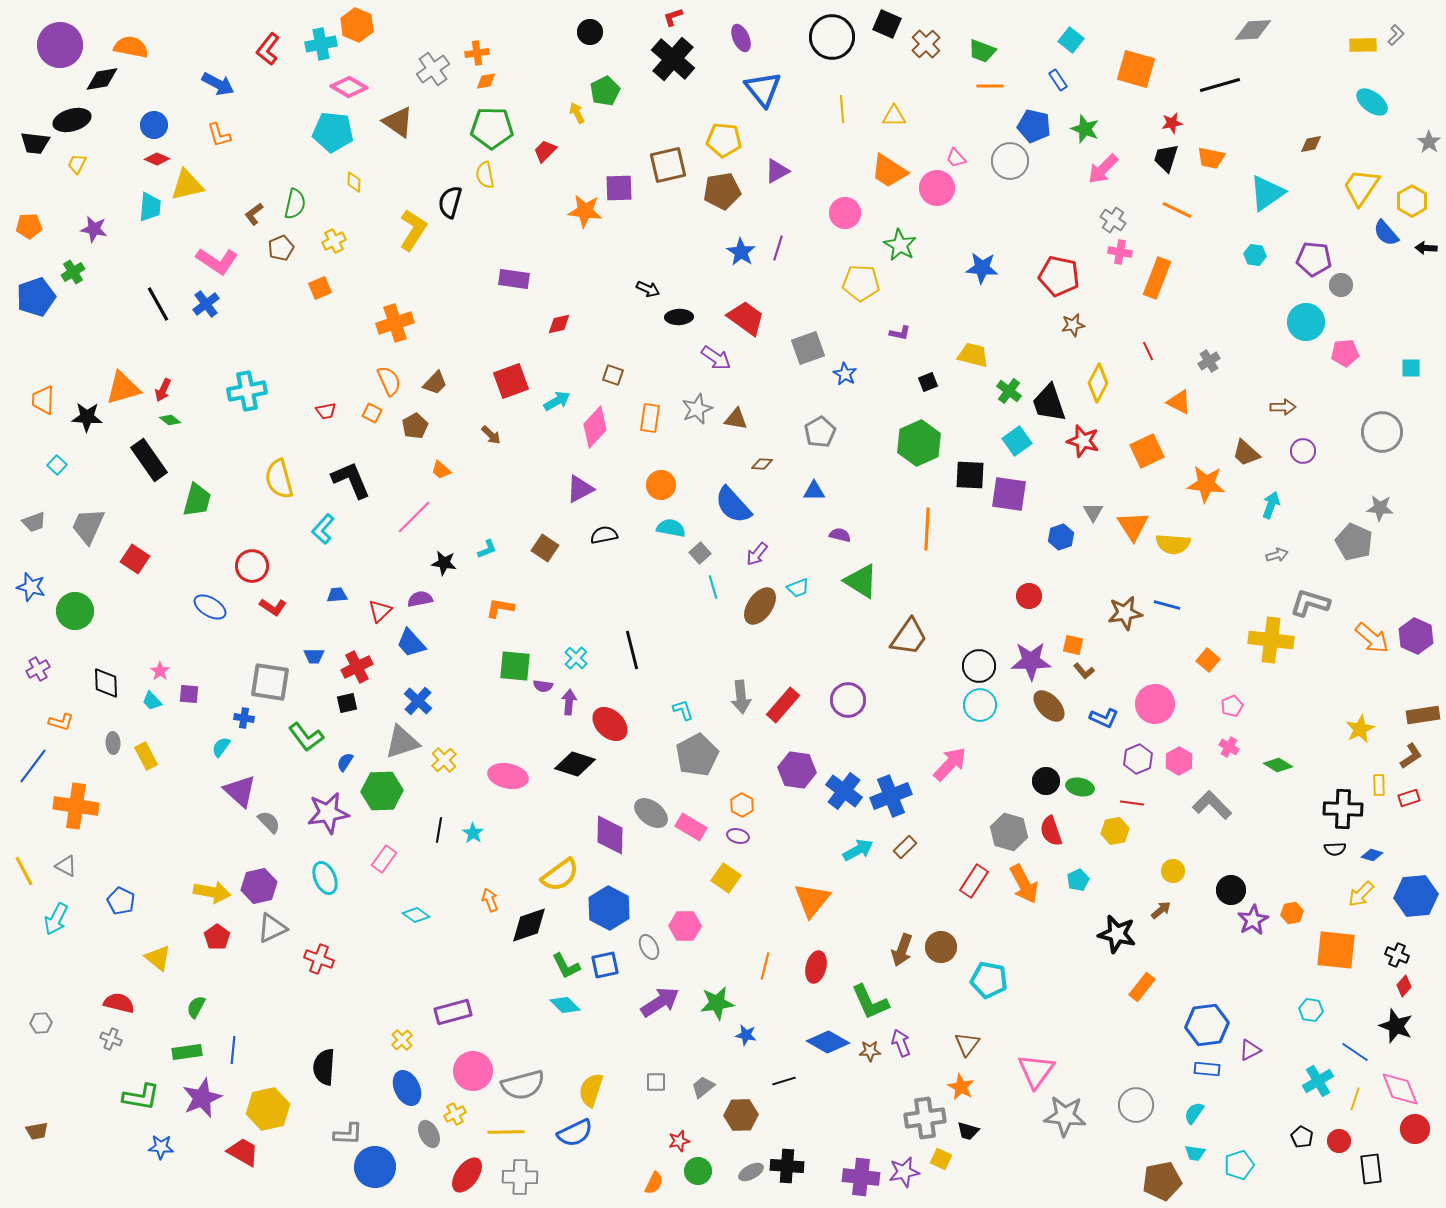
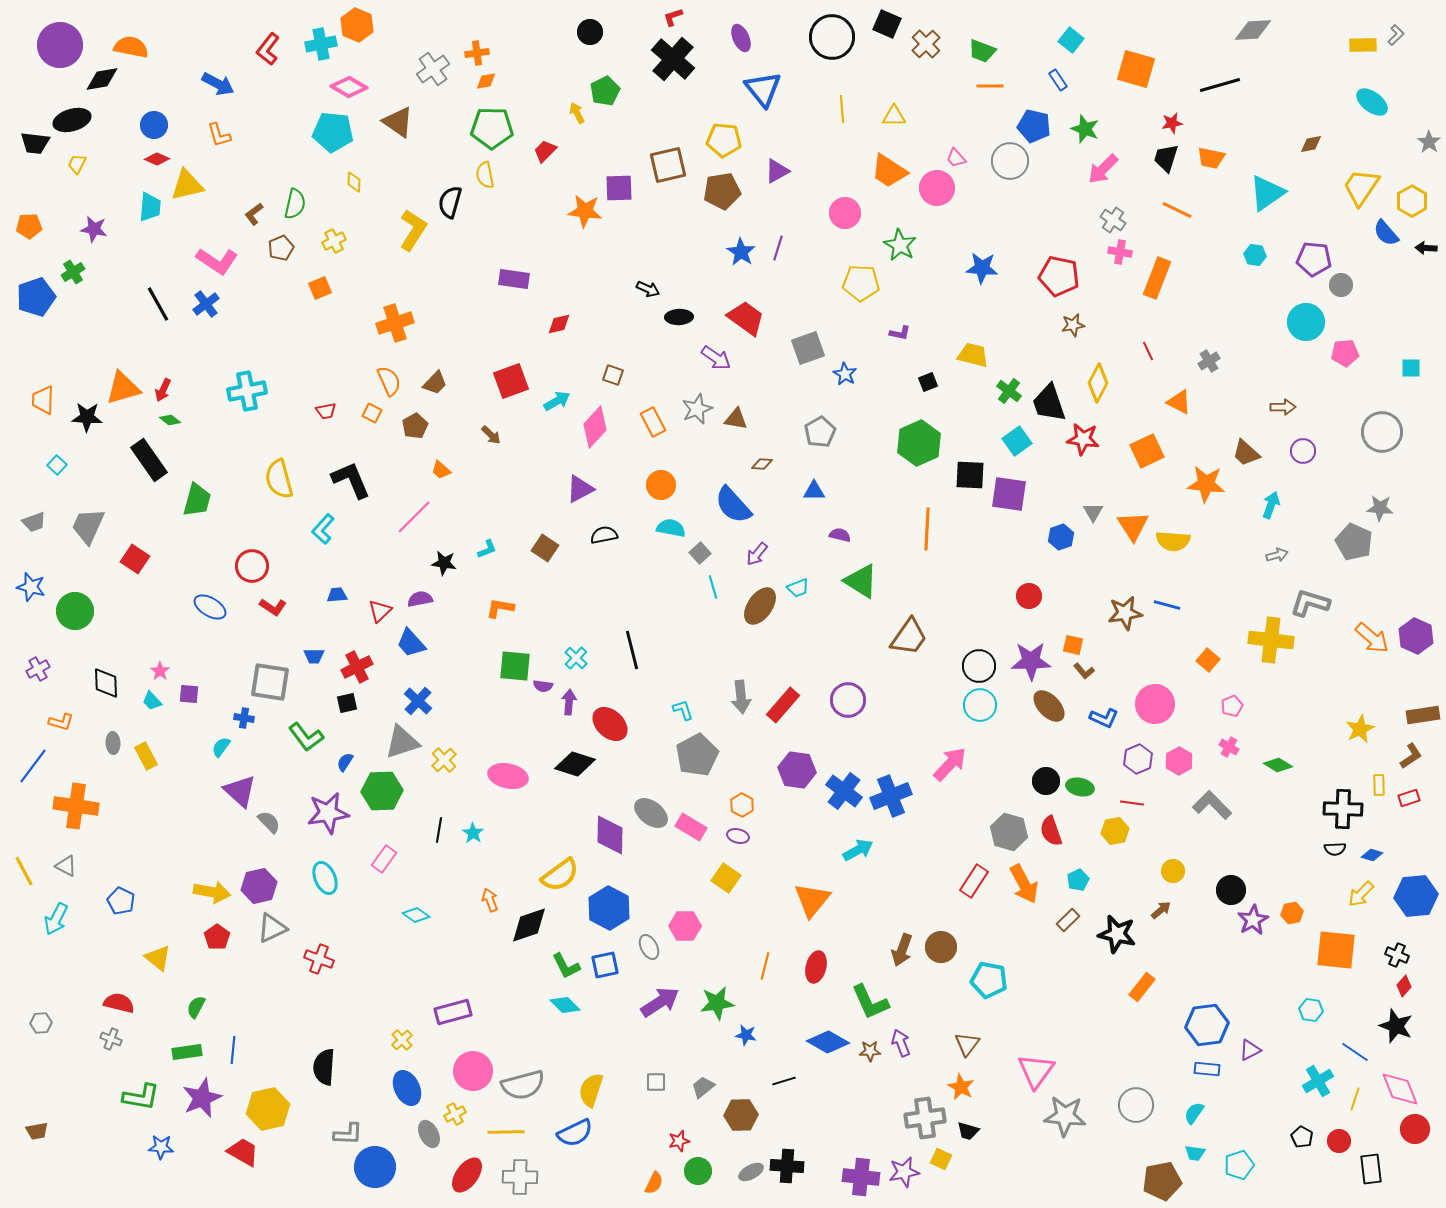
orange rectangle at (650, 418): moved 3 px right, 4 px down; rotated 36 degrees counterclockwise
red star at (1083, 441): moved 2 px up; rotated 8 degrees counterclockwise
yellow semicircle at (1173, 544): moved 3 px up
brown rectangle at (905, 847): moved 163 px right, 73 px down
